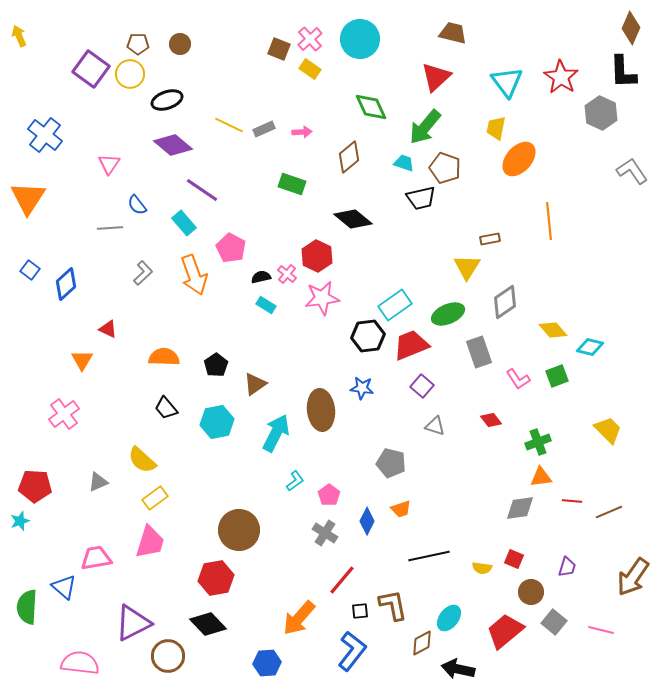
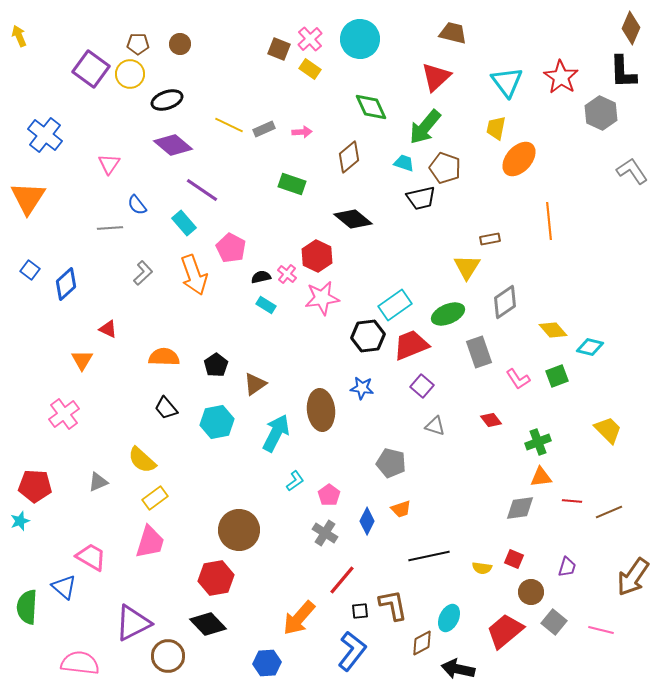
pink trapezoid at (96, 558): moved 5 px left, 1 px up; rotated 40 degrees clockwise
cyan ellipse at (449, 618): rotated 12 degrees counterclockwise
